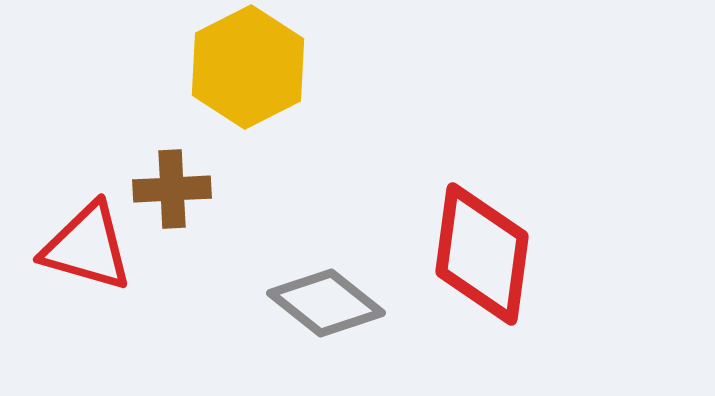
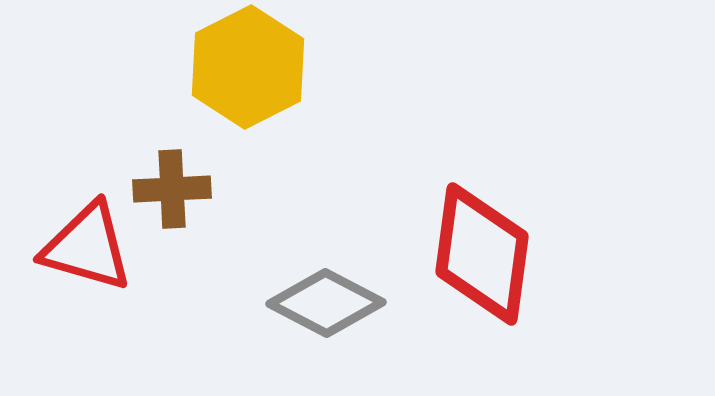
gray diamond: rotated 11 degrees counterclockwise
